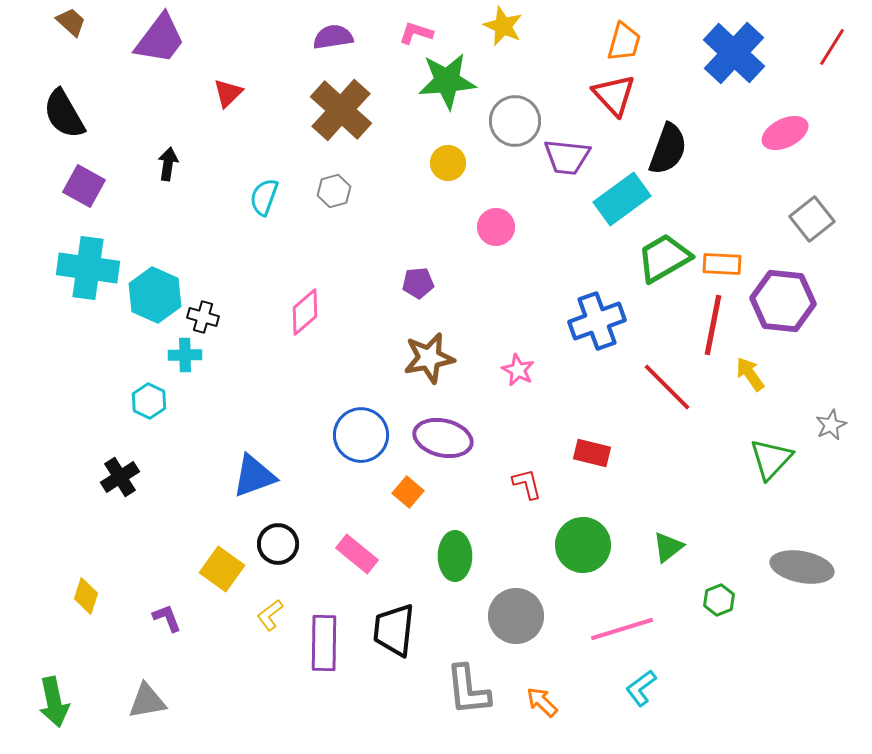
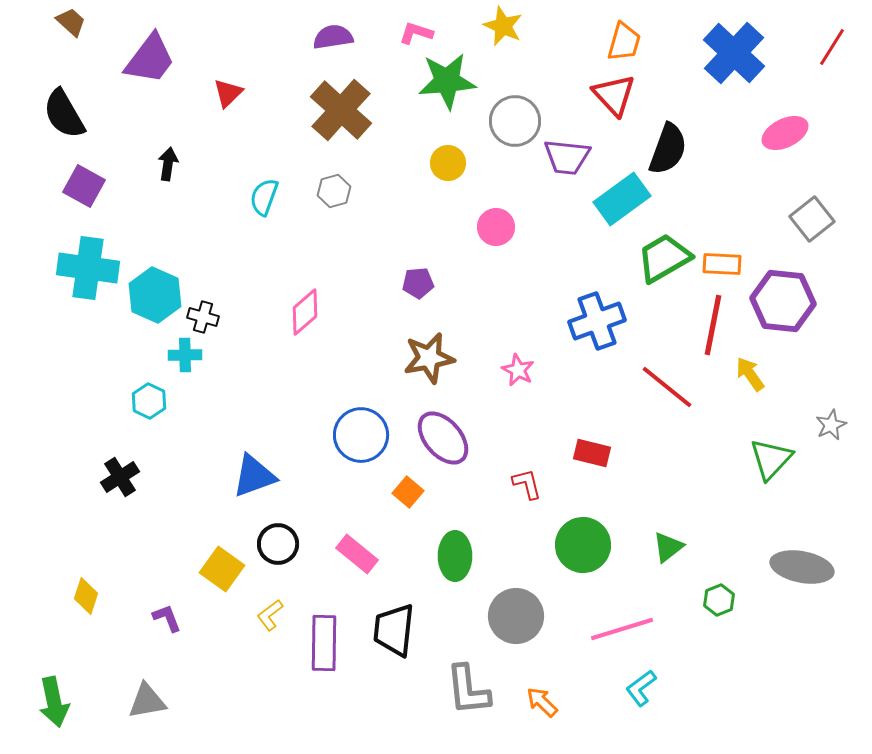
purple trapezoid at (160, 39): moved 10 px left, 20 px down
red line at (667, 387): rotated 6 degrees counterclockwise
purple ellipse at (443, 438): rotated 36 degrees clockwise
